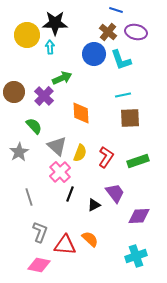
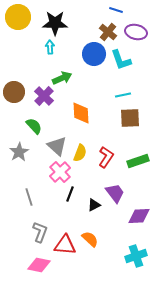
yellow circle: moved 9 px left, 18 px up
